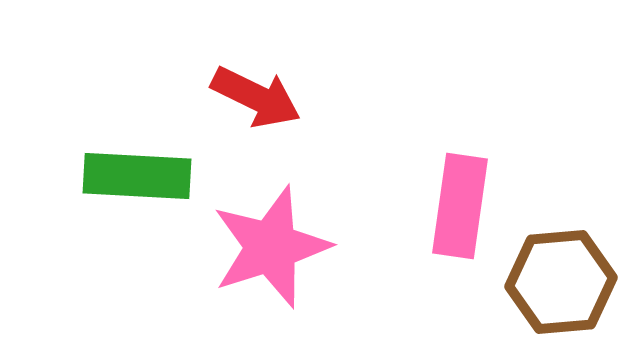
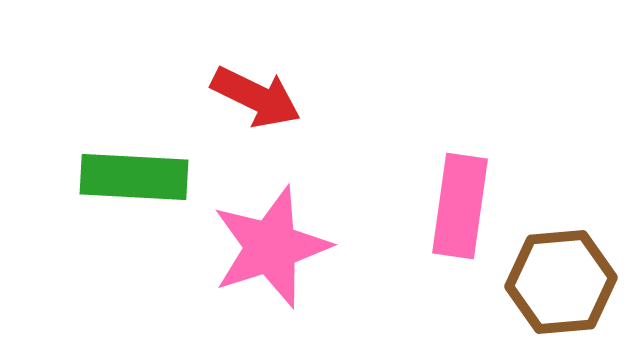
green rectangle: moved 3 px left, 1 px down
